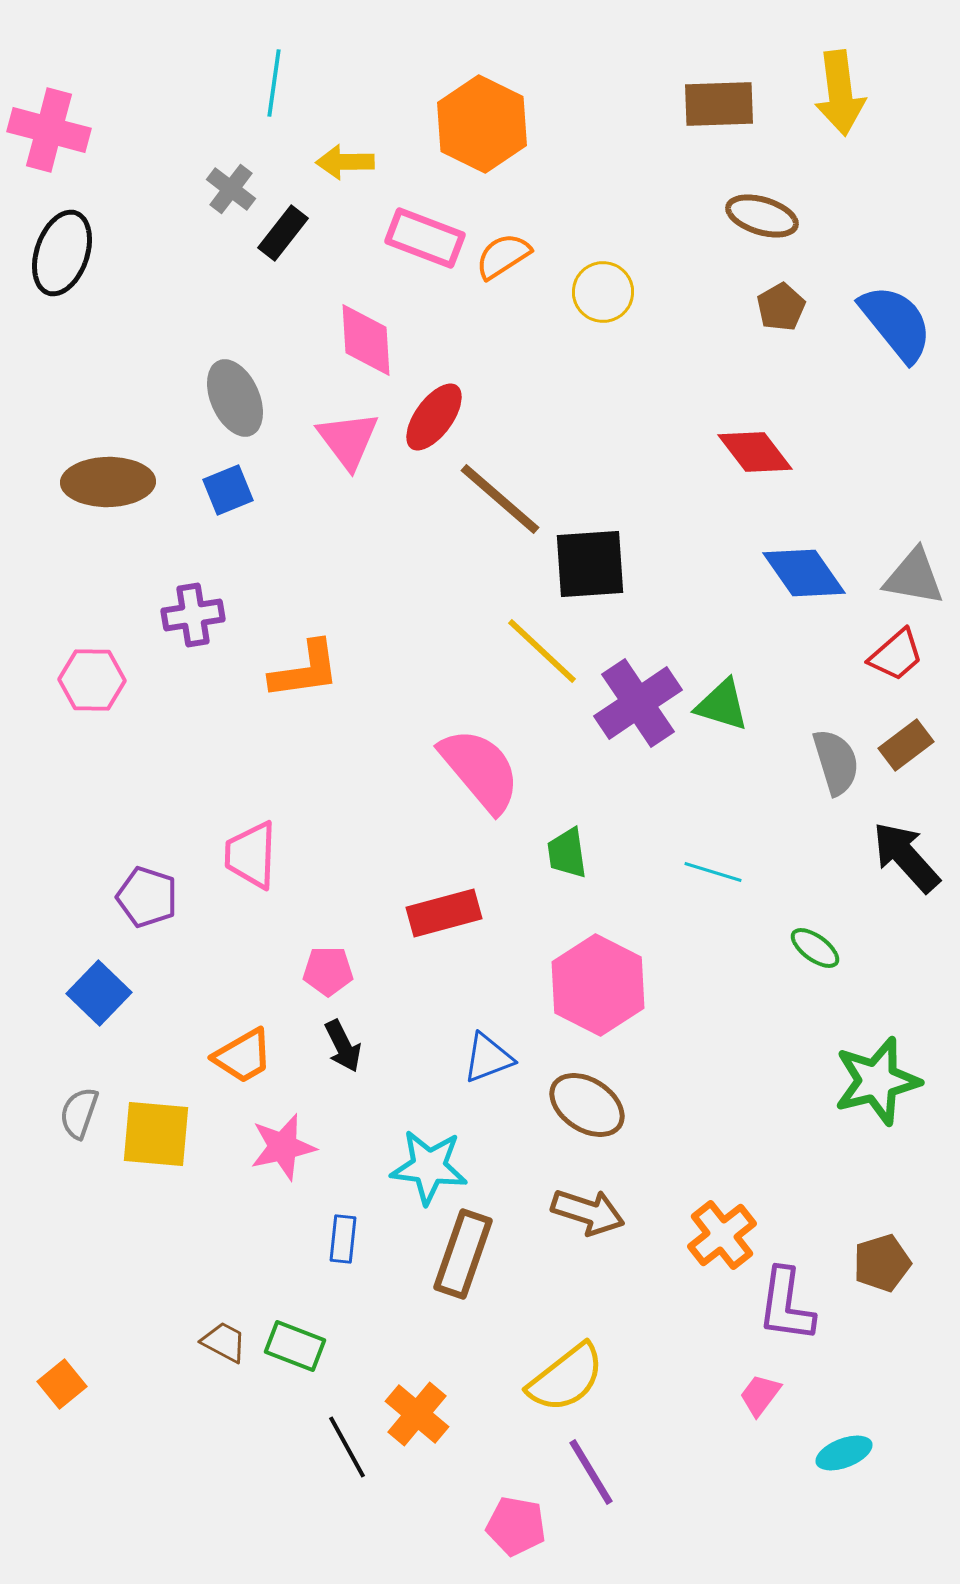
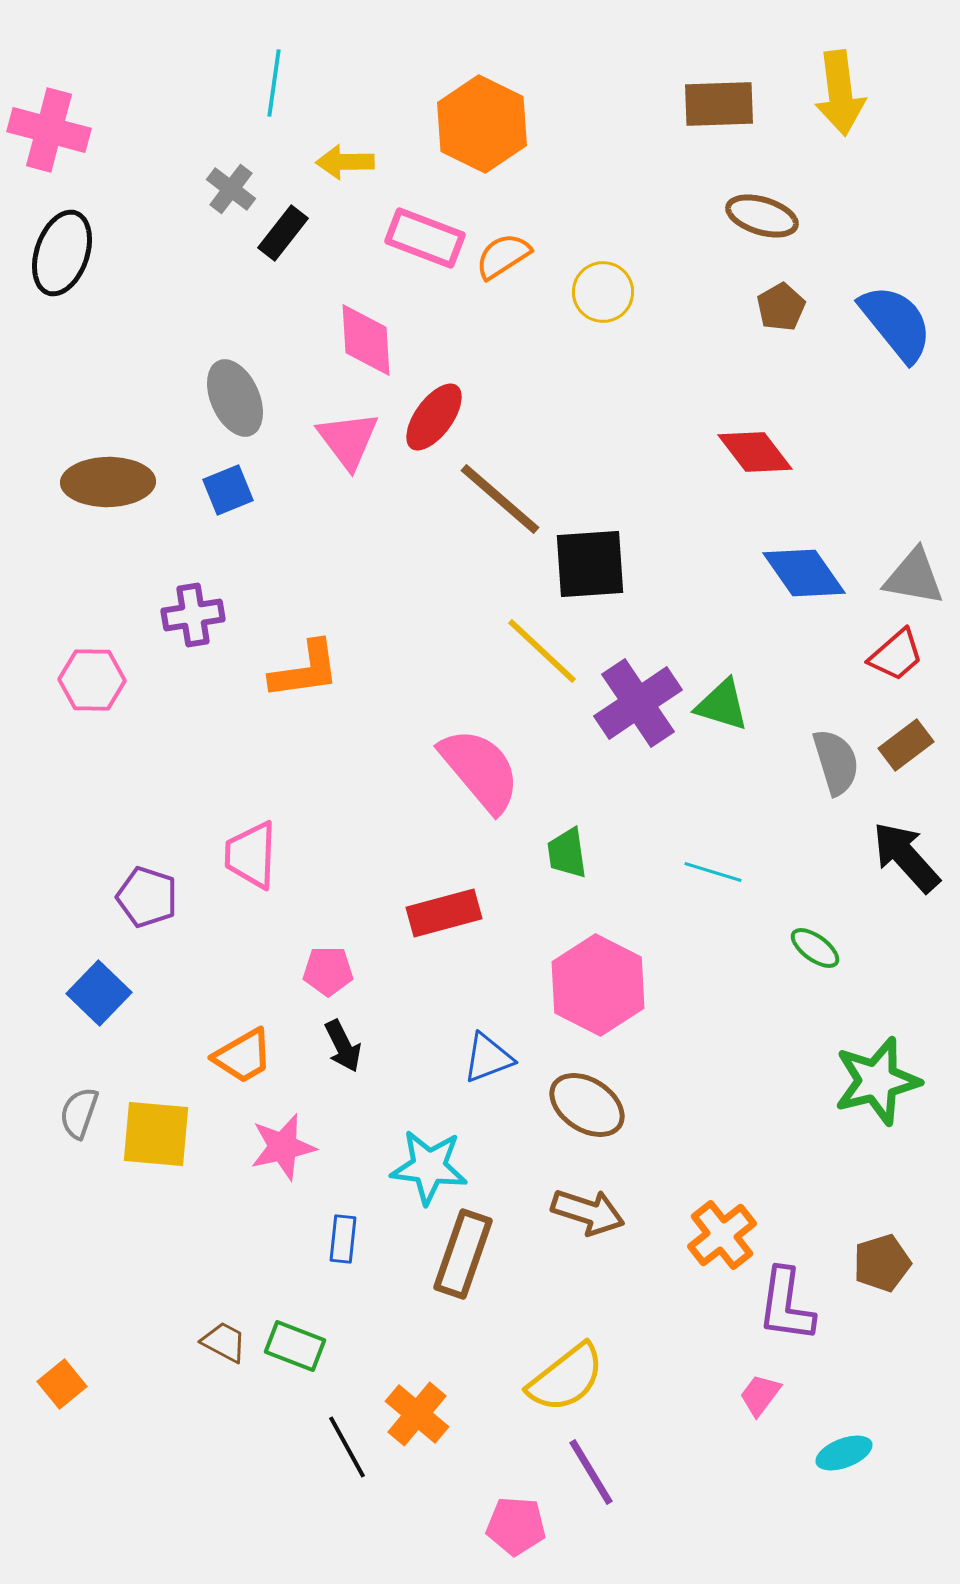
pink pentagon at (516, 1526): rotated 6 degrees counterclockwise
